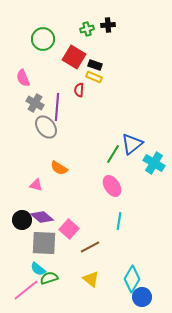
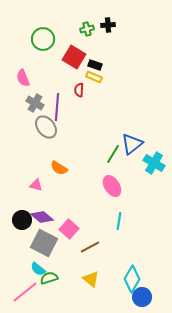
gray square: rotated 24 degrees clockwise
pink line: moved 1 px left, 2 px down
